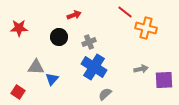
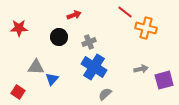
purple square: rotated 12 degrees counterclockwise
